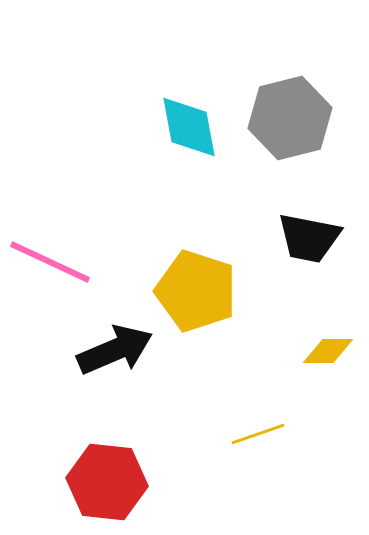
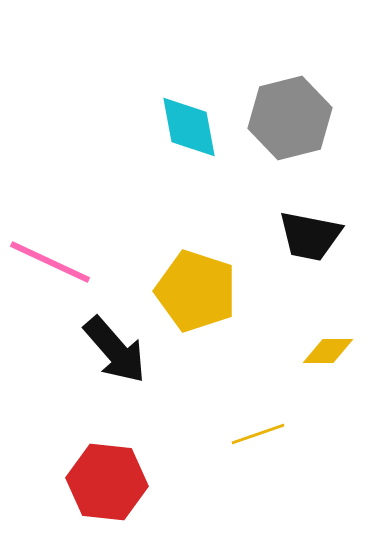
black trapezoid: moved 1 px right, 2 px up
black arrow: rotated 72 degrees clockwise
